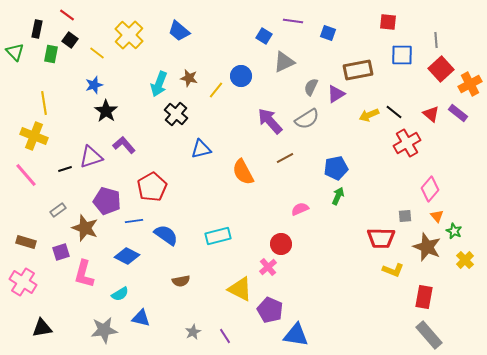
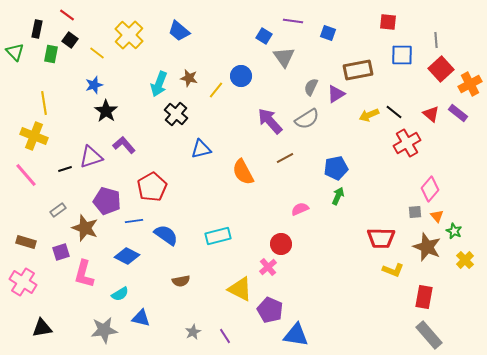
gray triangle at (284, 62): moved 5 px up; rotated 40 degrees counterclockwise
gray square at (405, 216): moved 10 px right, 4 px up
